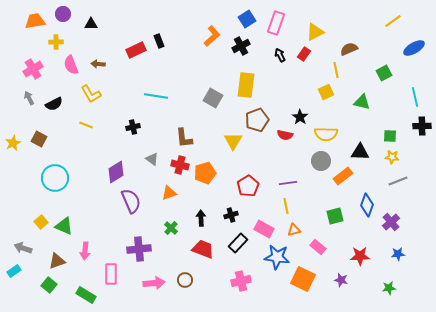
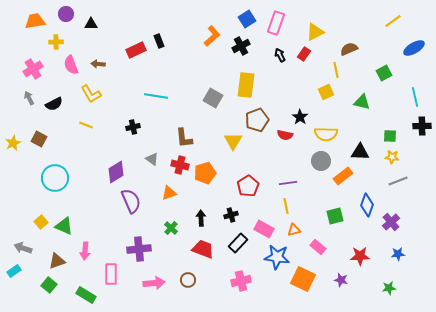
purple circle at (63, 14): moved 3 px right
brown circle at (185, 280): moved 3 px right
